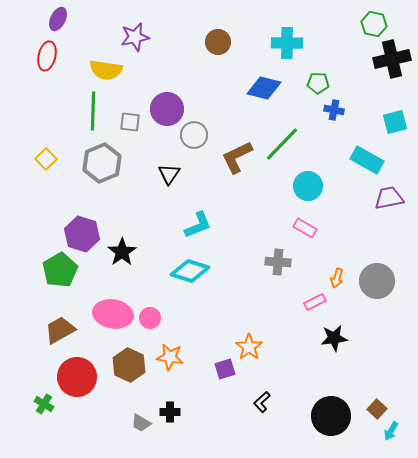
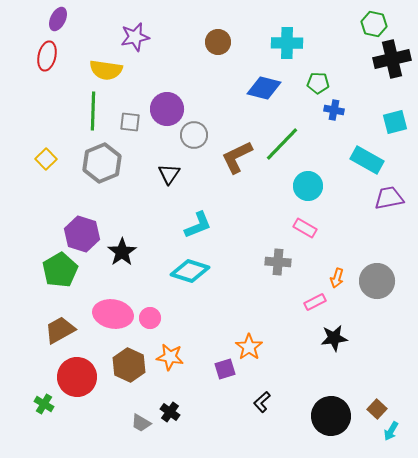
black cross at (170, 412): rotated 36 degrees clockwise
